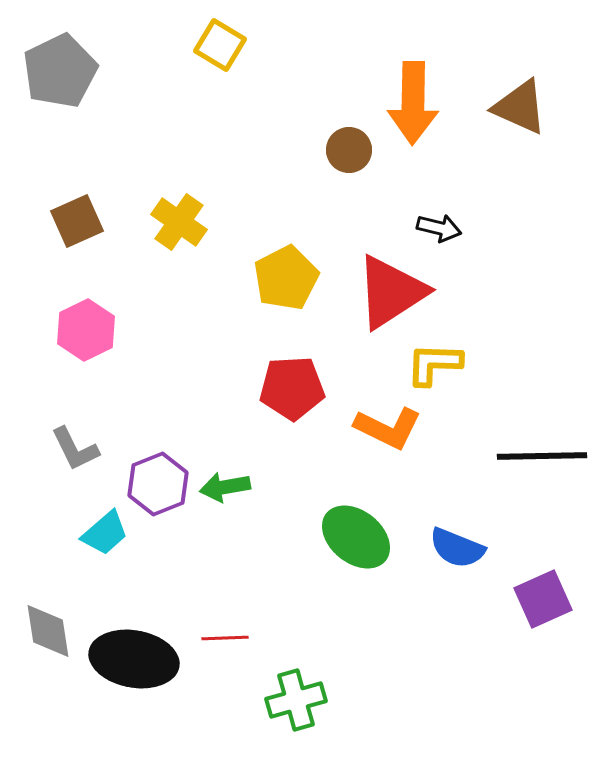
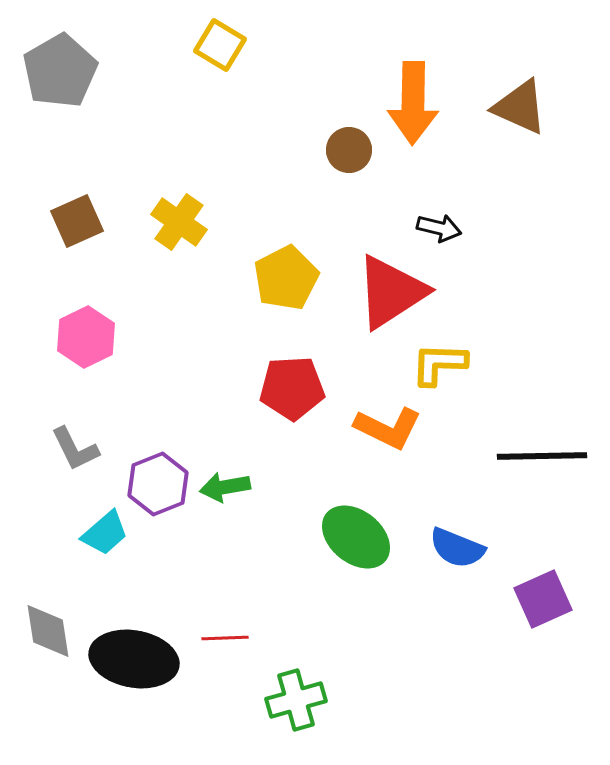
gray pentagon: rotated 4 degrees counterclockwise
pink hexagon: moved 7 px down
yellow L-shape: moved 5 px right
